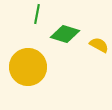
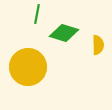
green diamond: moved 1 px left, 1 px up
yellow semicircle: moved 1 px left; rotated 60 degrees clockwise
